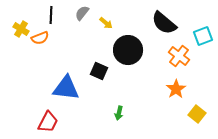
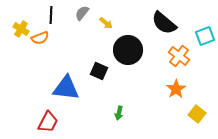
cyan square: moved 2 px right
